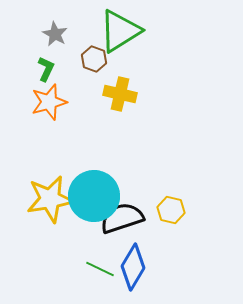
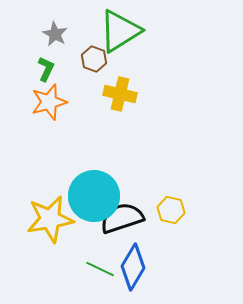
yellow star: moved 20 px down
